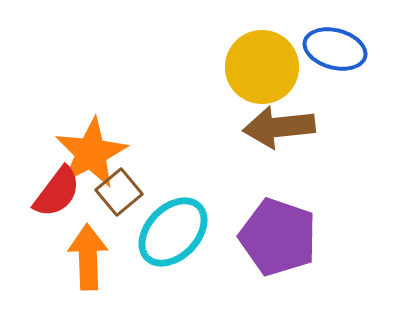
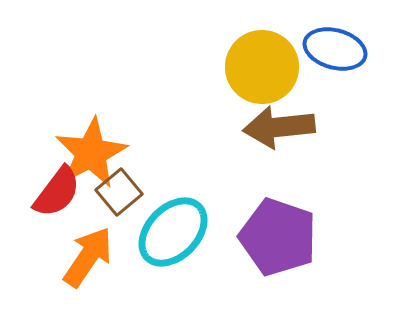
orange arrow: rotated 36 degrees clockwise
